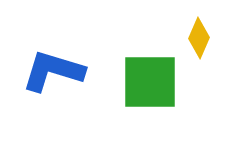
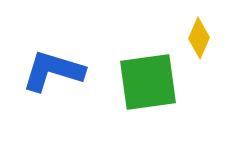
green square: moved 2 px left; rotated 8 degrees counterclockwise
